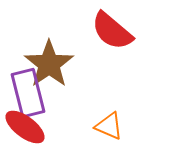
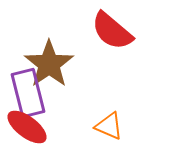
red ellipse: moved 2 px right
